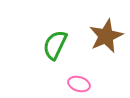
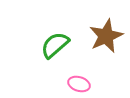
green semicircle: rotated 24 degrees clockwise
